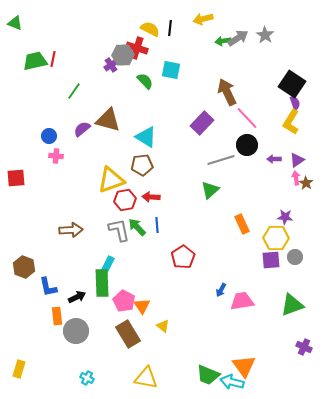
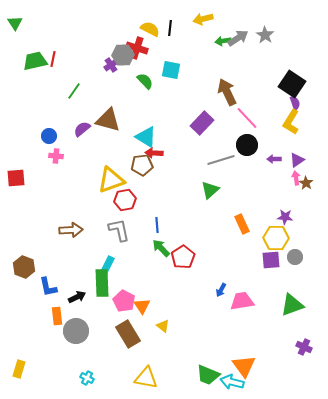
green triangle at (15, 23): rotated 35 degrees clockwise
red arrow at (151, 197): moved 3 px right, 44 px up
green arrow at (137, 227): moved 24 px right, 21 px down
